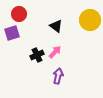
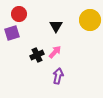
black triangle: rotated 24 degrees clockwise
